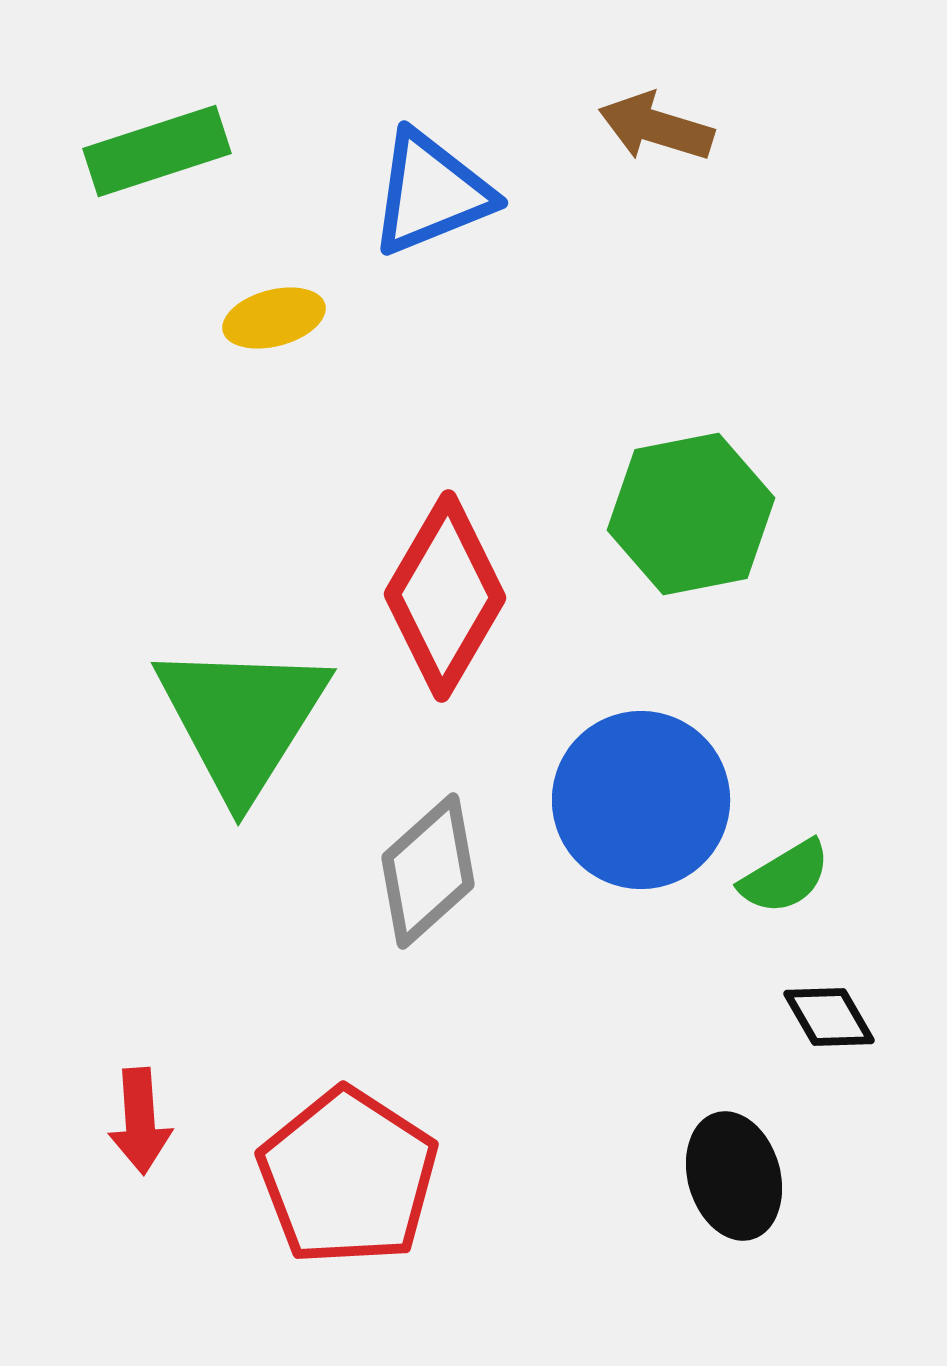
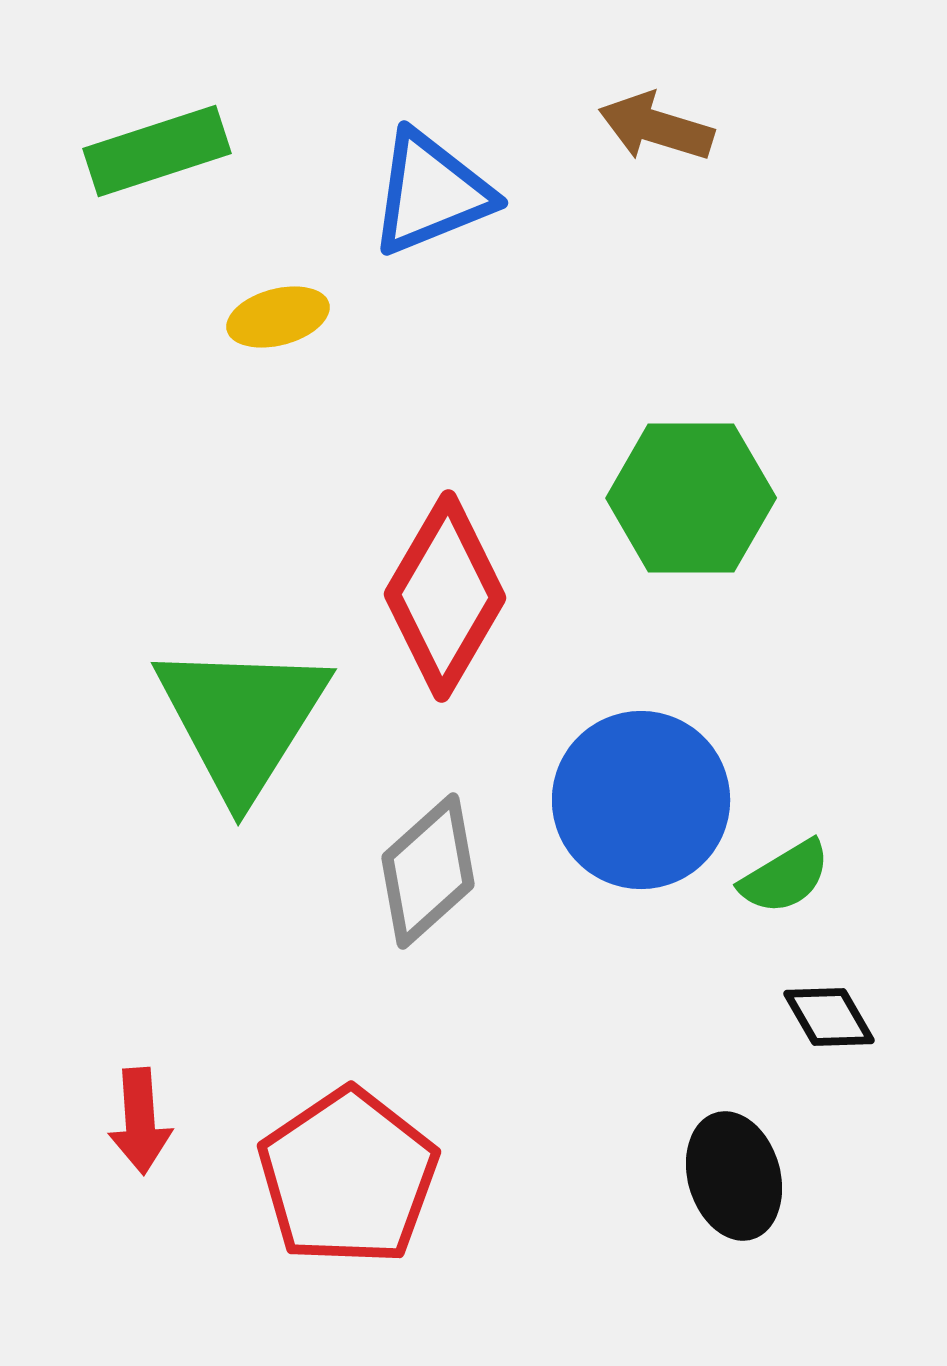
yellow ellipse: moved 4 px right, 1 px up
green hexagon: moved 16 px up; rotated 11 degrees clockwise
red pentagon: rotated 5 degrees clockwise
